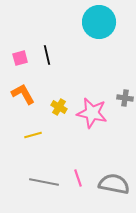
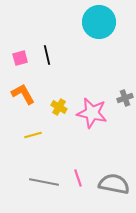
gray cross: rotated 28 degrees counterclockwise
